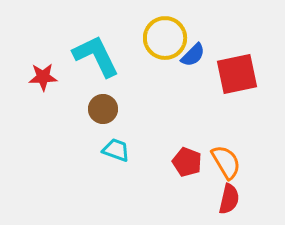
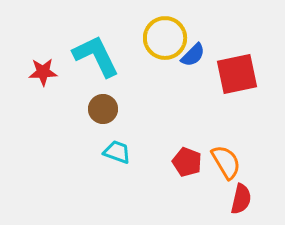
red star: moved 5 px up
cyan trapezoid: moved 1 px right, 2 px down
red semicircle: moved 12 px right
